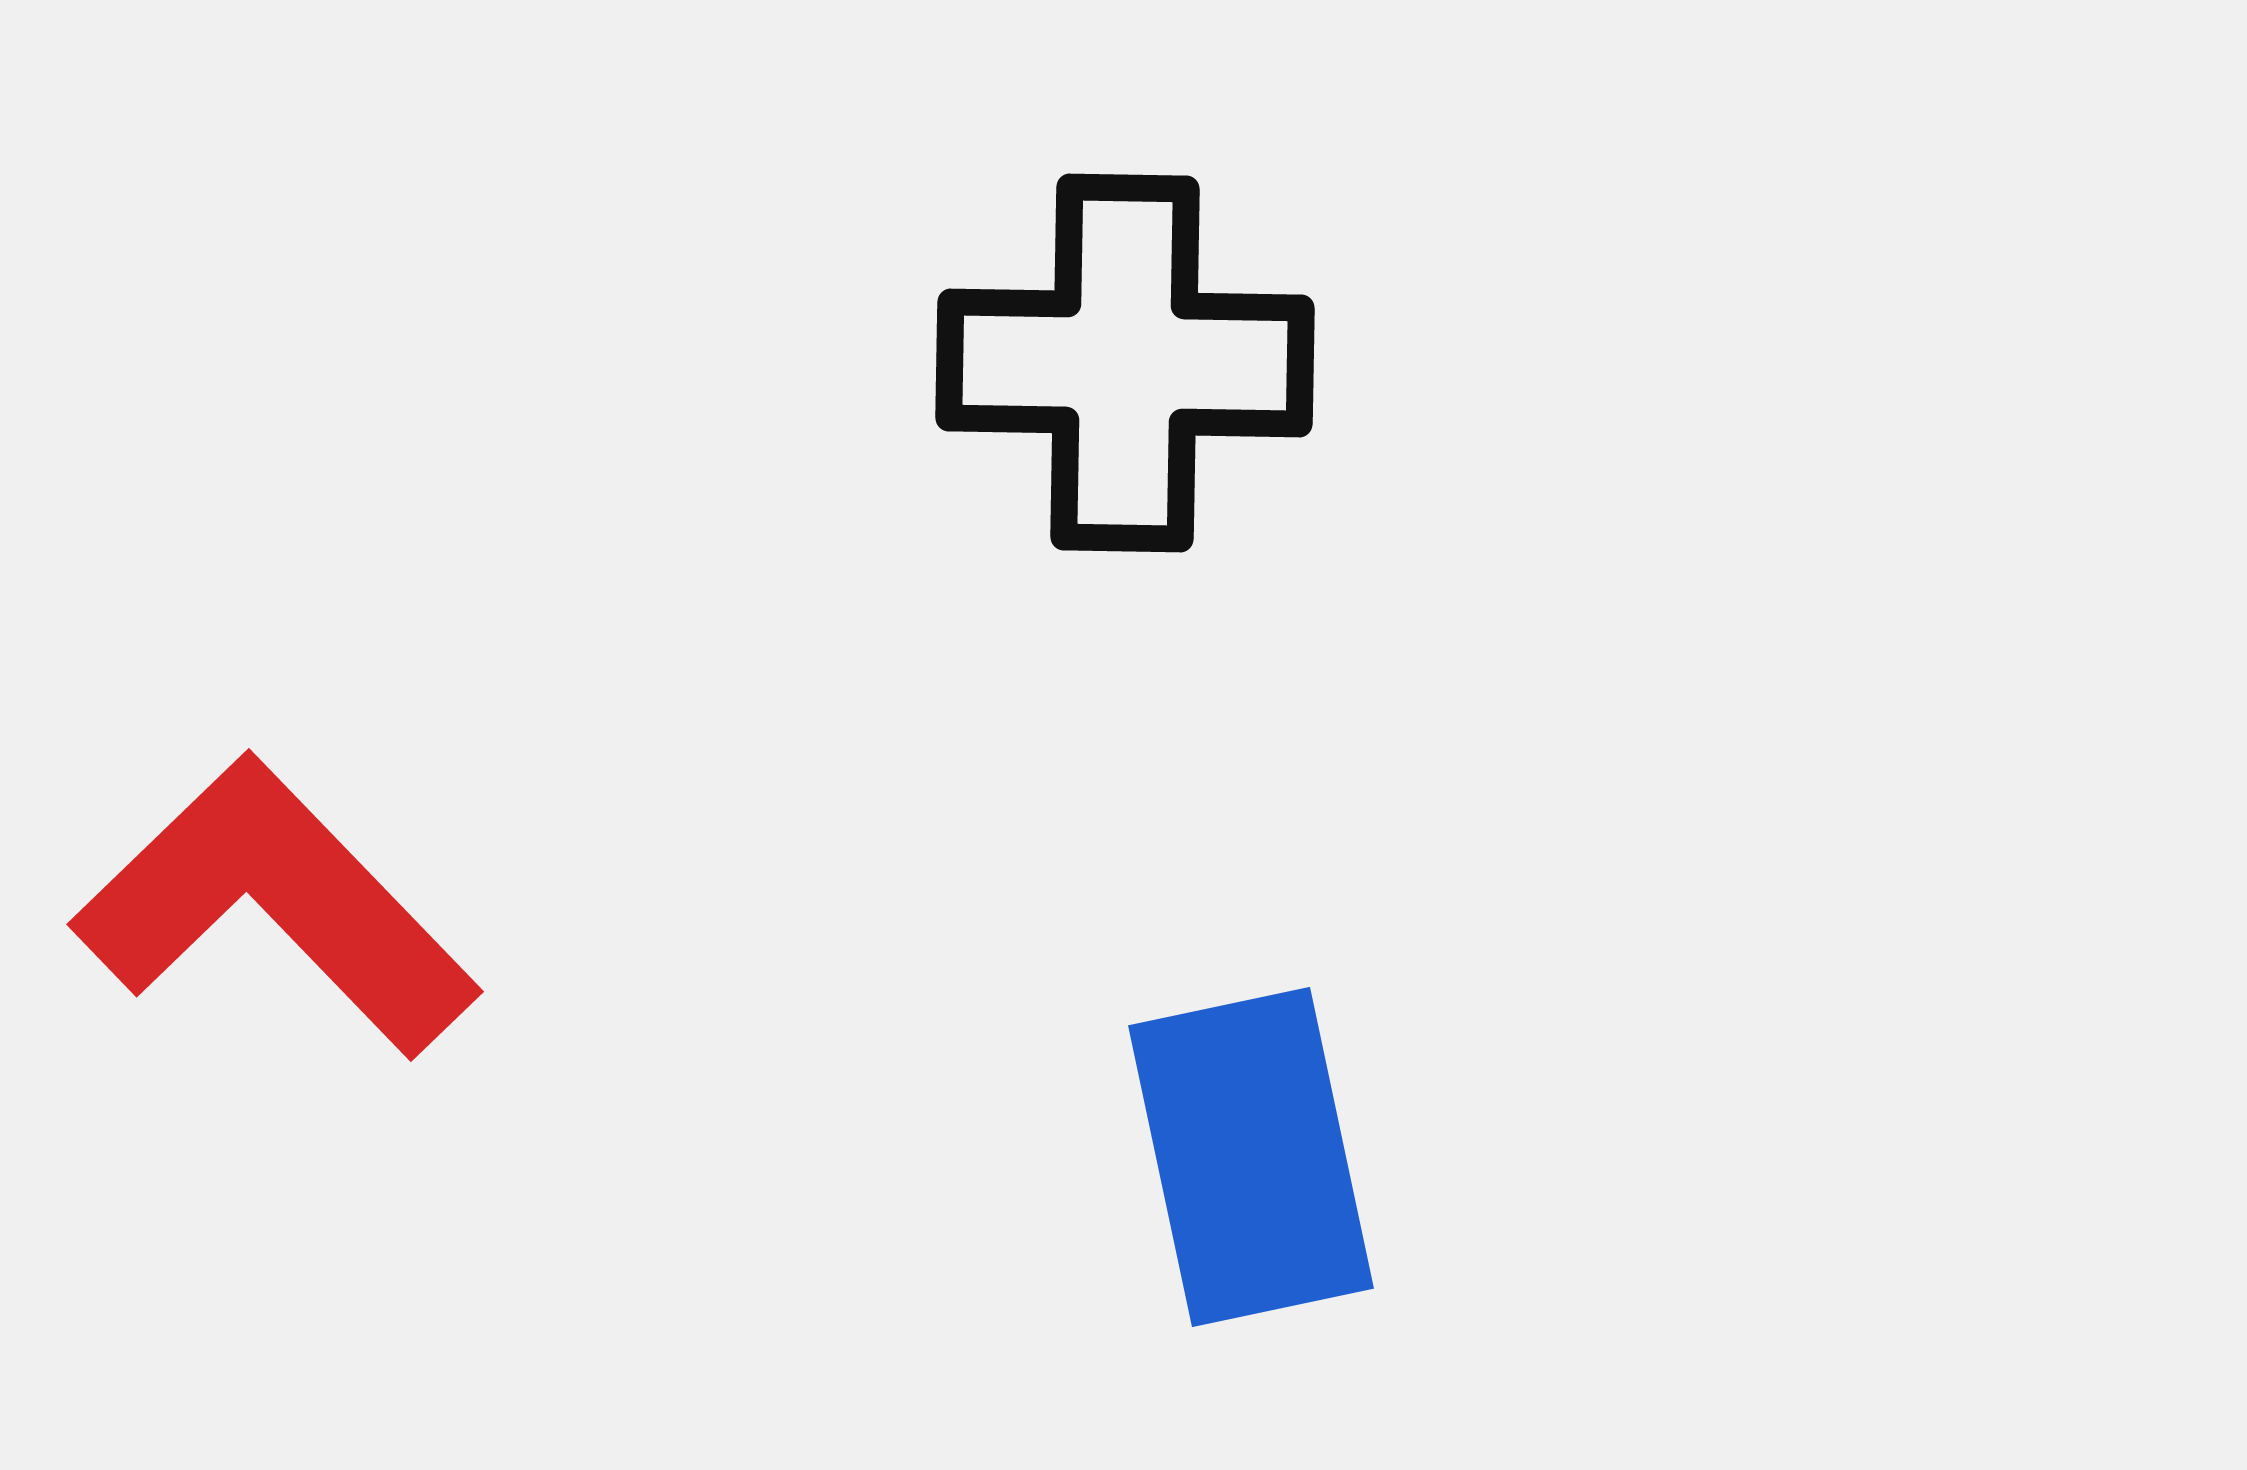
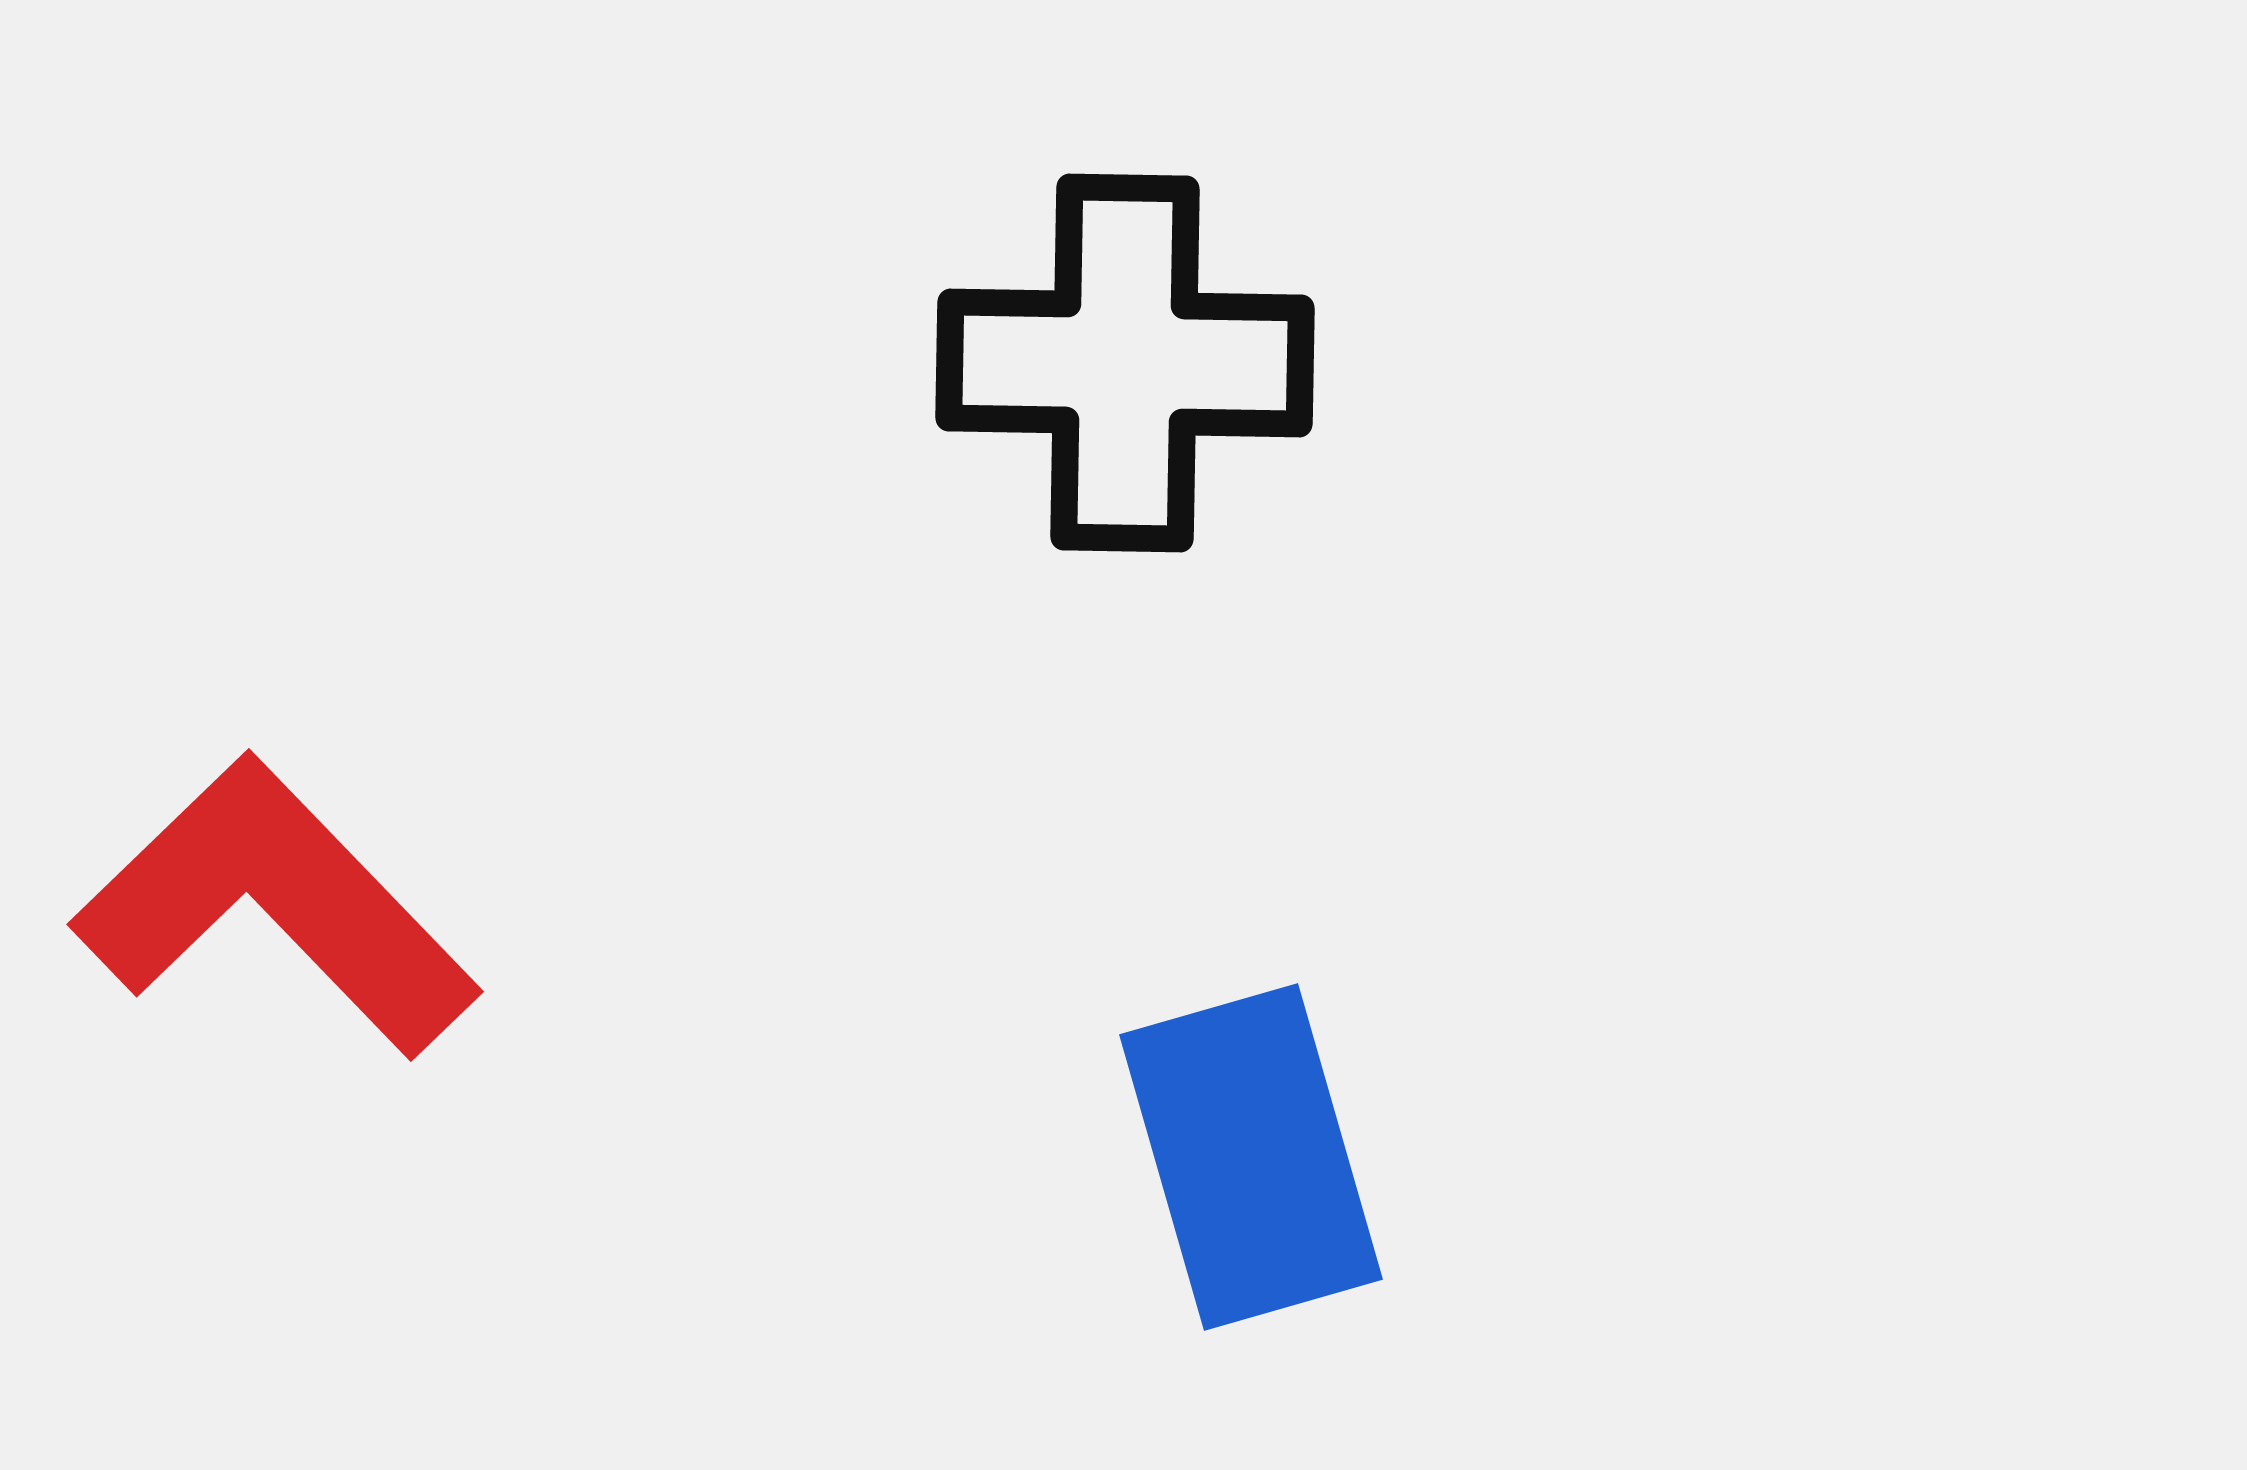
blue rectangle: rotated 4 degrees counterclockwise
